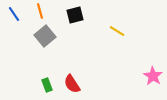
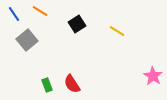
orange line: rotated 42 degrees counterclockwise
black square: moved 2 px right, 9 px down; rotated 18 degrees counterclockwise
gray square: moved 18 px left, 4 px down
